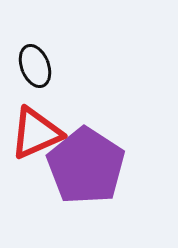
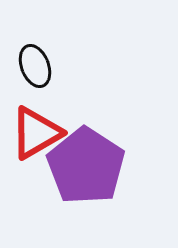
red triangle: rotated 6 degrees counterclockwise
